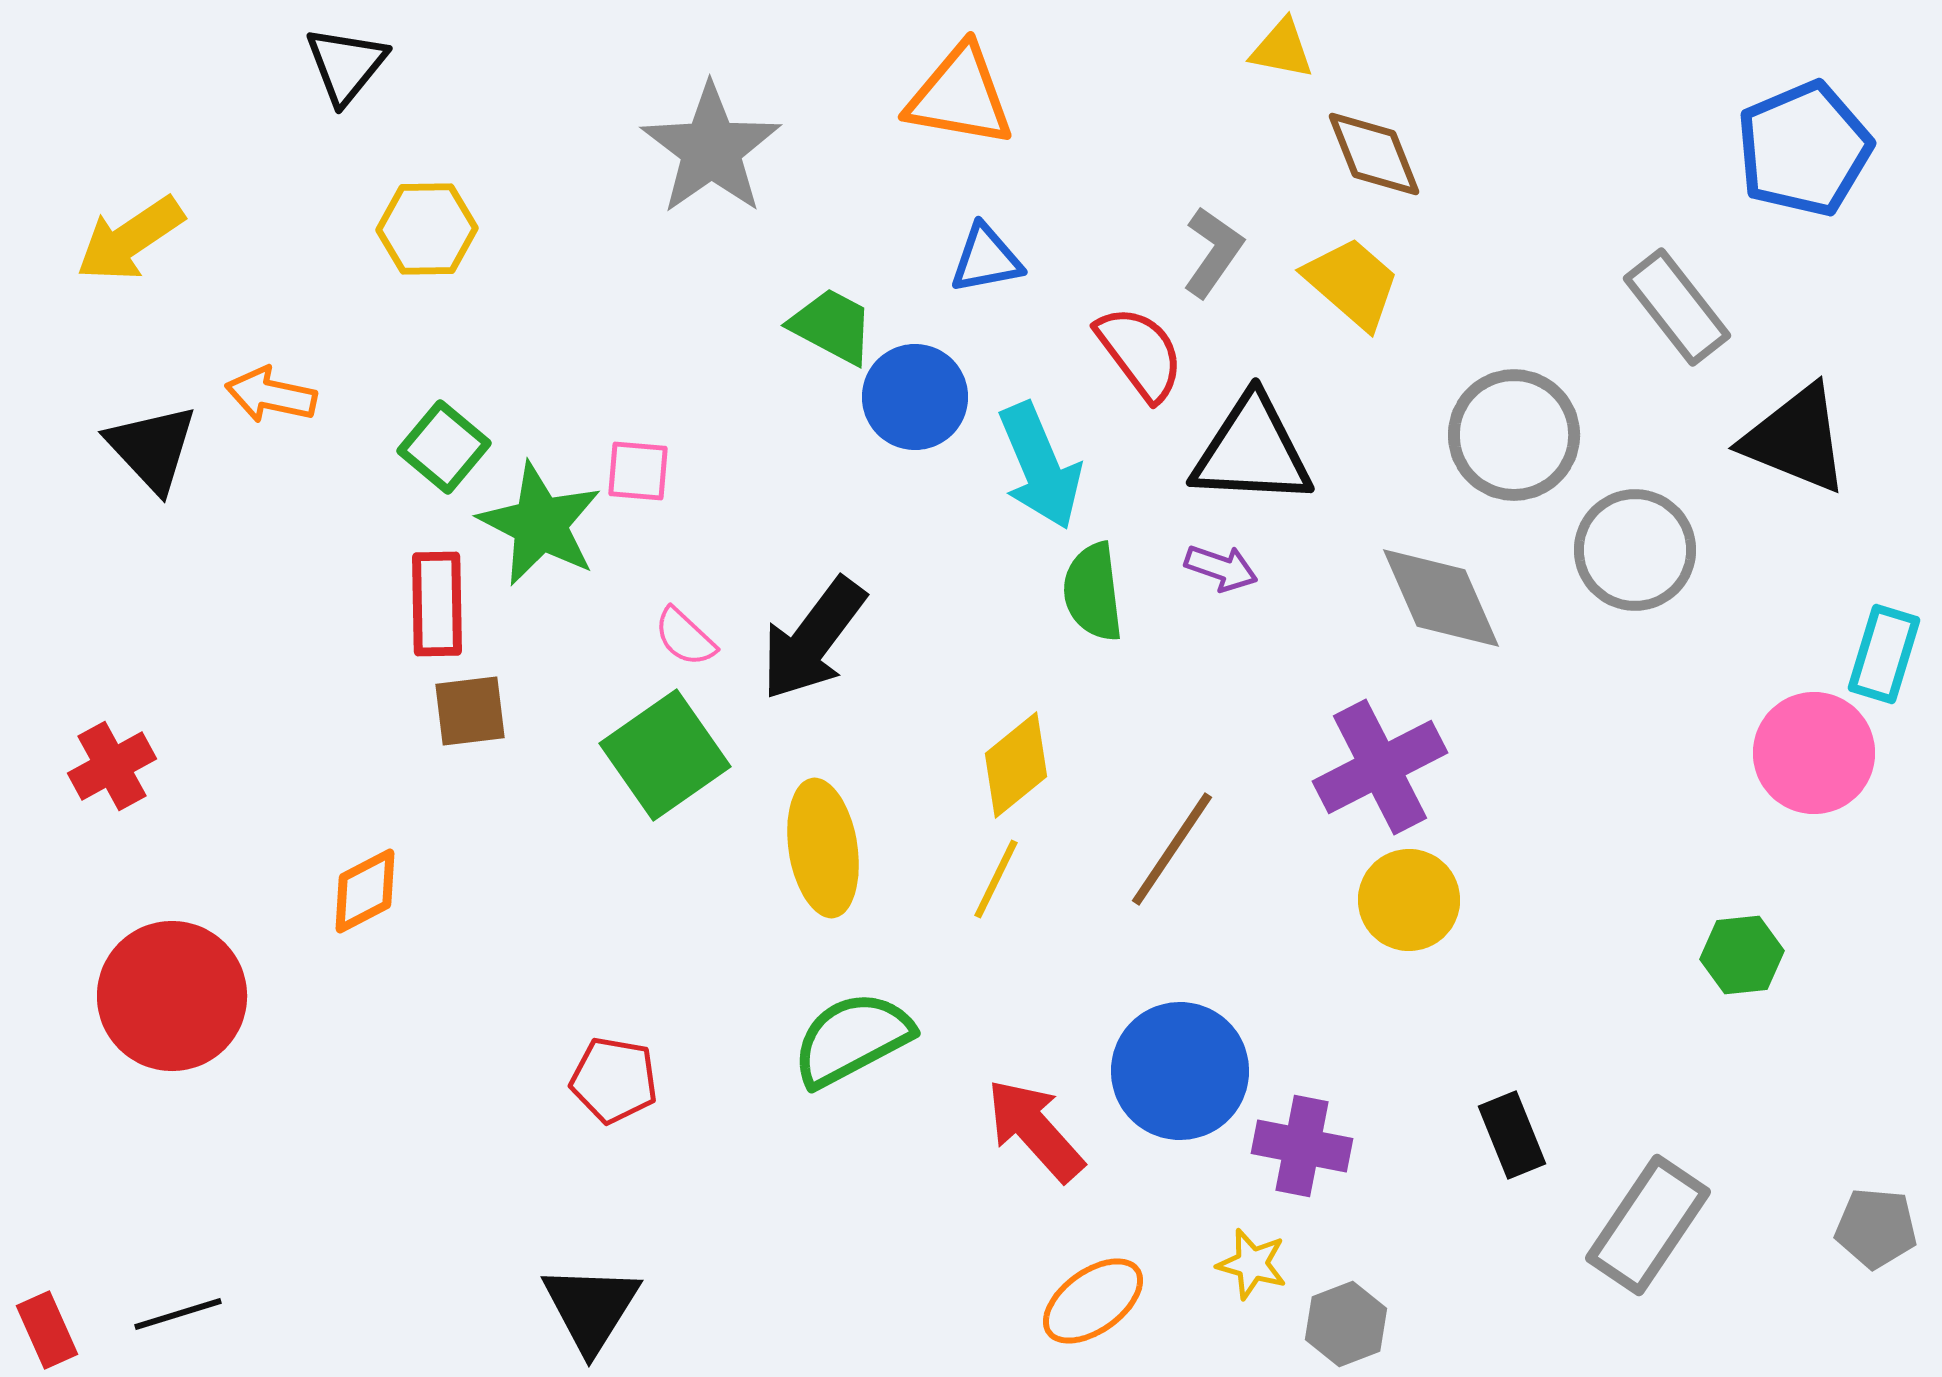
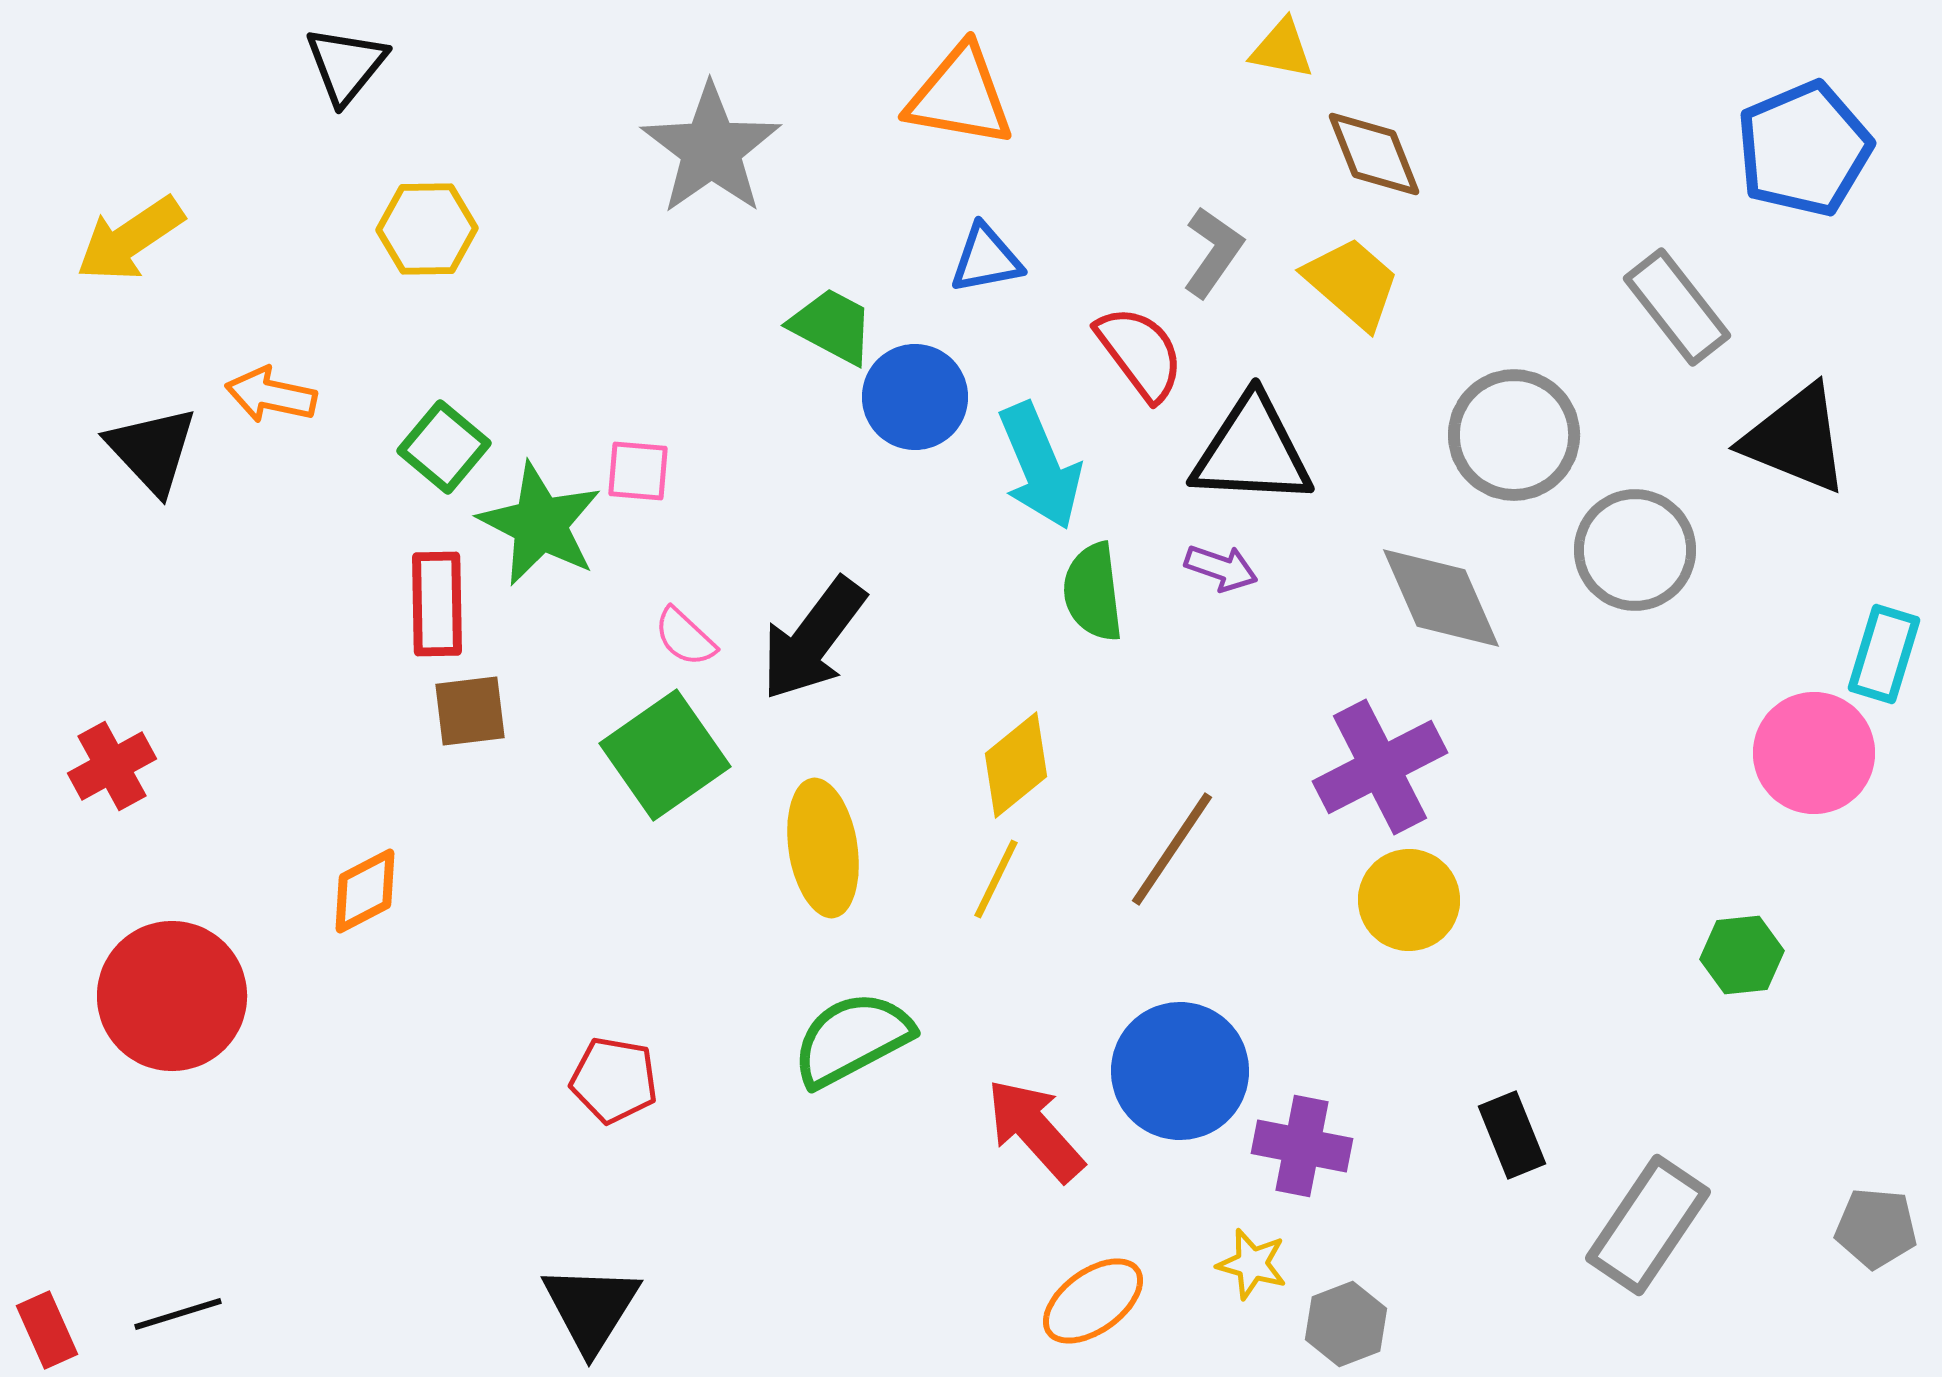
black triangle at (152, 448): moved 2 px down
